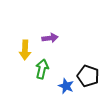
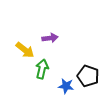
yellow arrow: rotated 54 degrees counterclockwise
blue star: rotated 14 degrees counterclockwise
